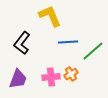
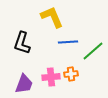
yellow L-shape: moved 2 px right, 1 px down
black L-shape: rotated 20 degrees counterclockwise
orange cross: rotated 24 degrees clockwise
purple trapezoid: moved 6 px right, 5 px down
